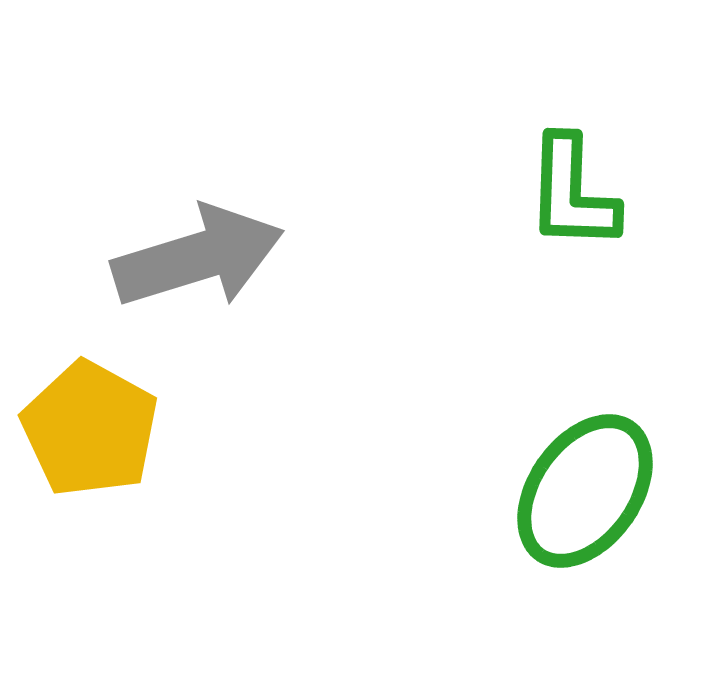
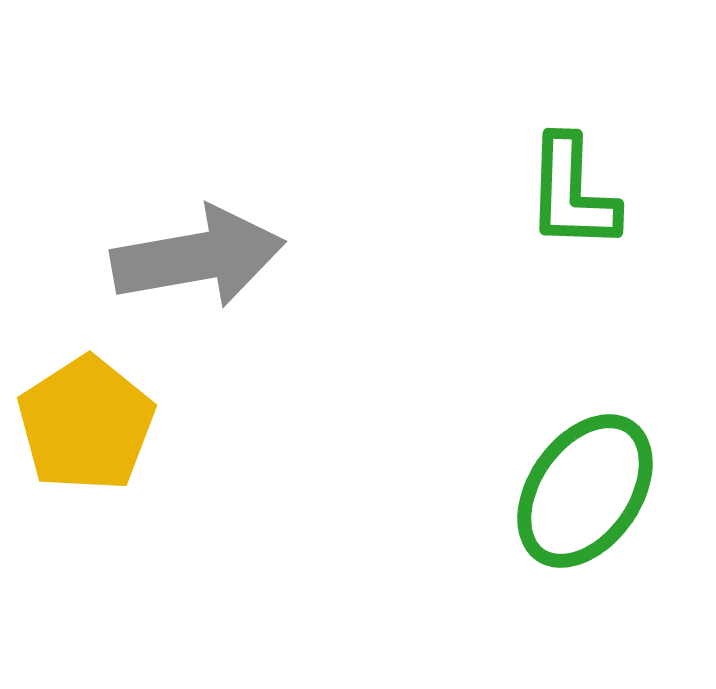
gray arrow: rotated 7 degrees clockwise
yellow pentagon: moved 4 px left, 5 px up; rotated 10 degrees clockwise
